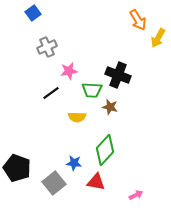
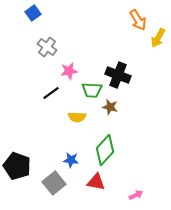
gray cross: rotated 30 degrees counterclockwise
blue star: moved 3 px left, 3 px up
black pentagon: moved 2 px up
